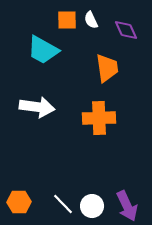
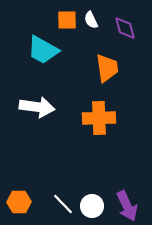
purple diamond: moved 1 px left, 2 px up; rotated 10 degrees clockwise
